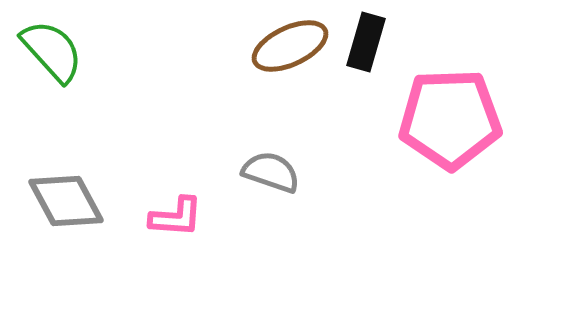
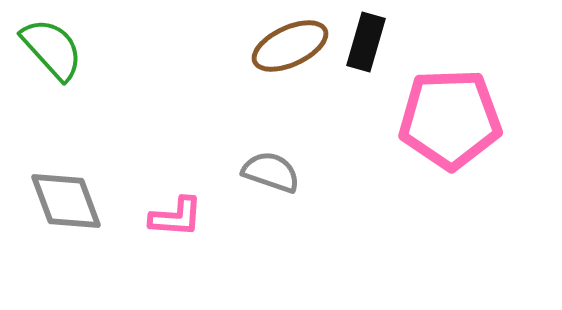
green semicircle: moved 2 px up
gray diamond: rotated 8 degrees clockwise
